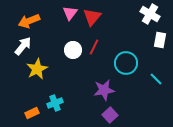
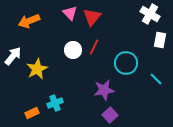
pink triangle: rotated 21 degrees counterclockwise
white arrow: moved 10 px left, 10 px down
